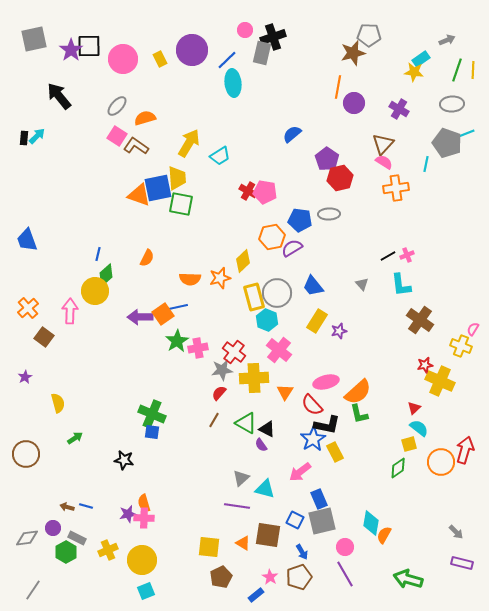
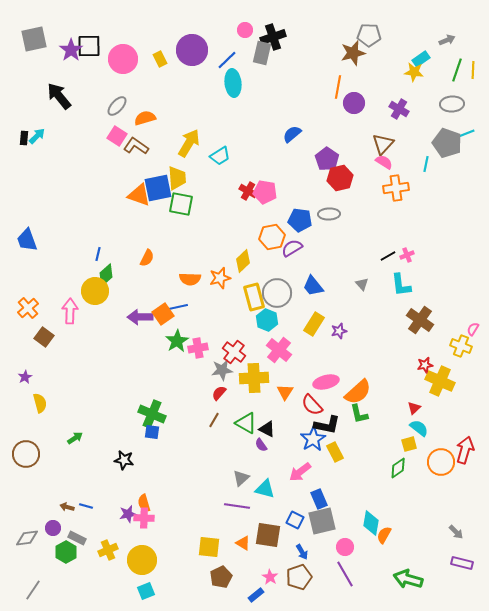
yellow rectangle at (317, 321): moved 3 px left, 3 px down
yellow semicircle at (58, 403): moved 18 px left
